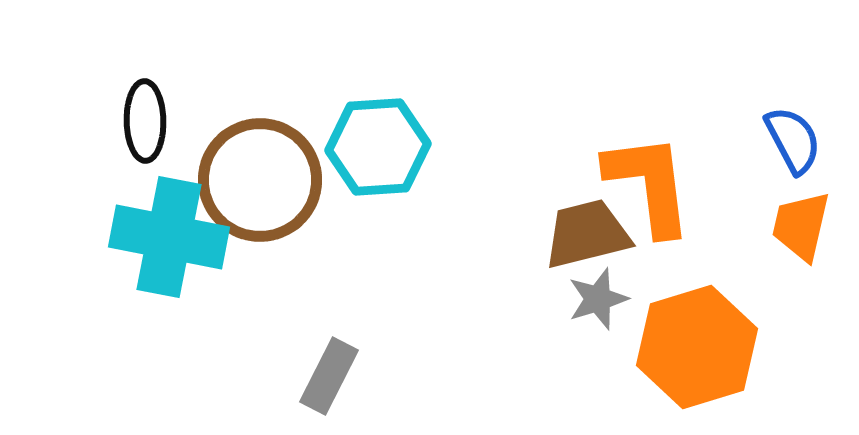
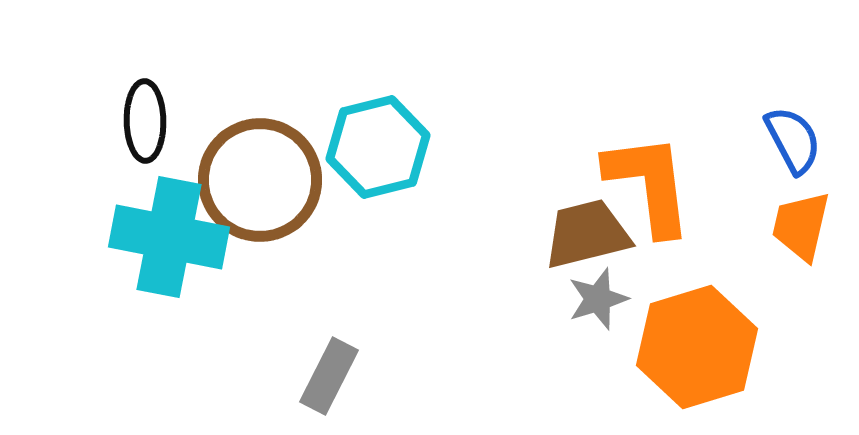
cyan hexagon: rotated 10 degrees counterclockwise
